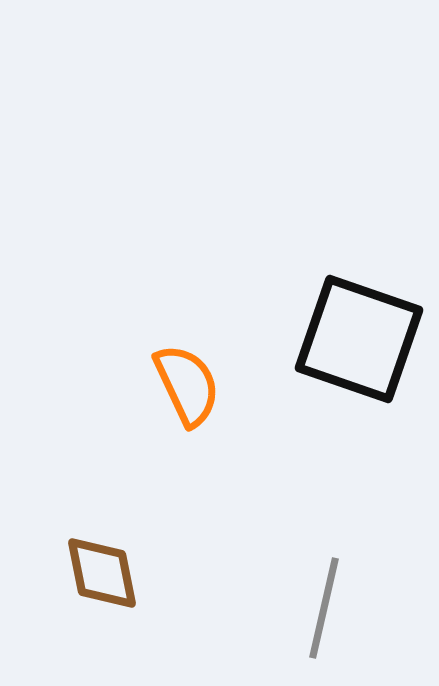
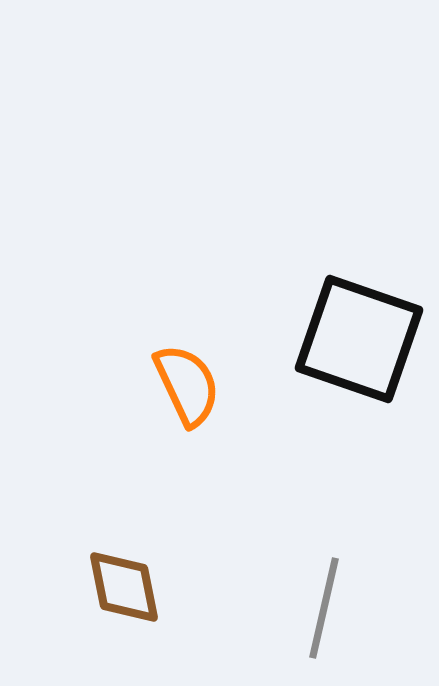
brown diamond: moved 22 px right, 14 px down
